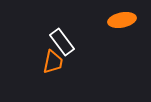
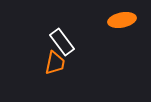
orange trapezoid: moved 2 px right, 1 px down
